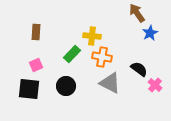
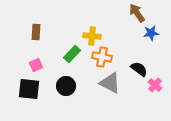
blue star: moved 1 px right; rotated 21 degrees clockwise
